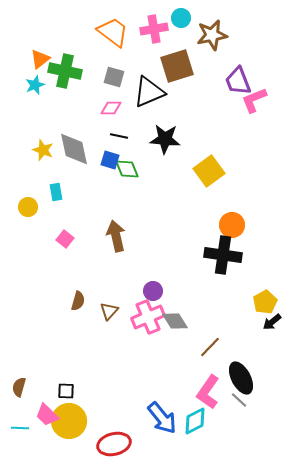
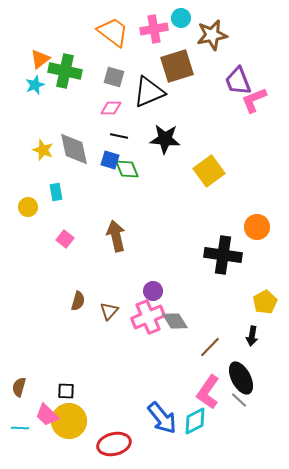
orange circle at (232, 225): moved 25 px right, 2 px down
black arrow at (272, 322): moved 20 px left, 14 px down; rotated 42 degrees counterclockwise
